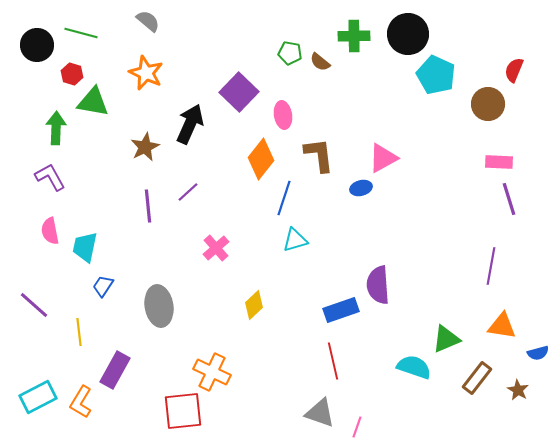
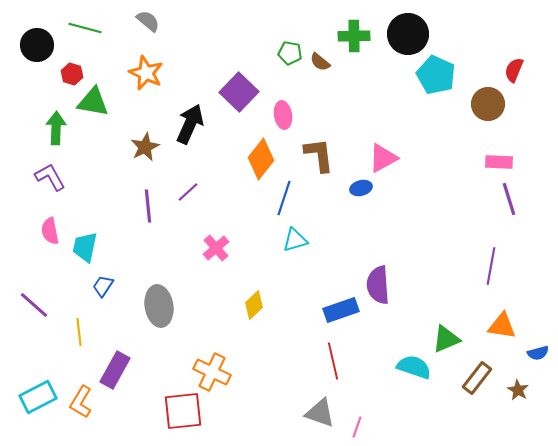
green line at (81, 33): moved 4 px right, 5 px up
